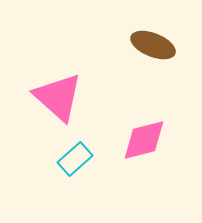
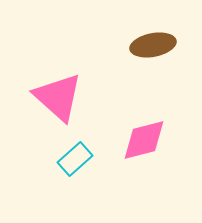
brown ellipse: rotated 33 degrees counterclockwise
